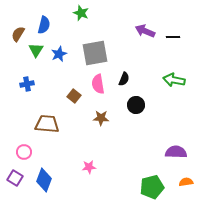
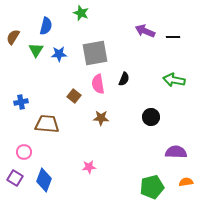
blue semicircle: moved 2 px right, 1 px down
brown semicircle: moved 5 px left, 3 px down
blue star: rotated 21 degrees clockwise
blue cross: moved 6 px left, 18 px down
black circle: moved 15 px right, 12 px down
